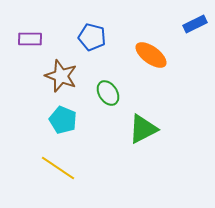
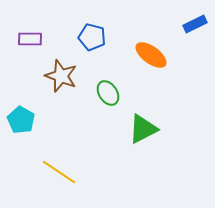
cyan pentagon: moved 42 px left; rotated 8 degrees clockwise
yellow line: moved 1 px right, 4 px down
